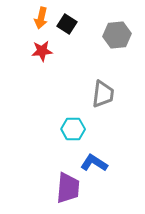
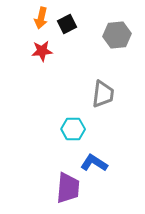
black square: rotated 30 degrees clockwise
